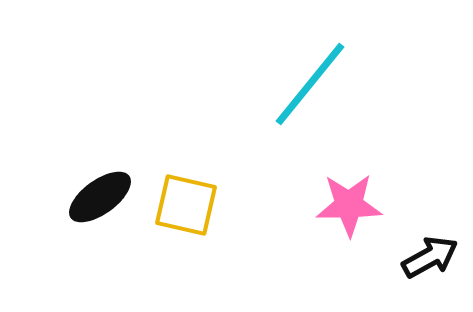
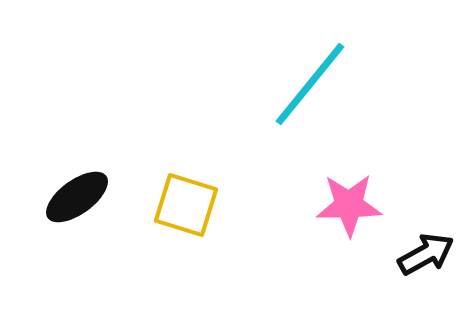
black ellipse: moved 23 px left
yellow square: rotated 4 degrees clockwise
black arrow: moved 4 px left, 3 px up
